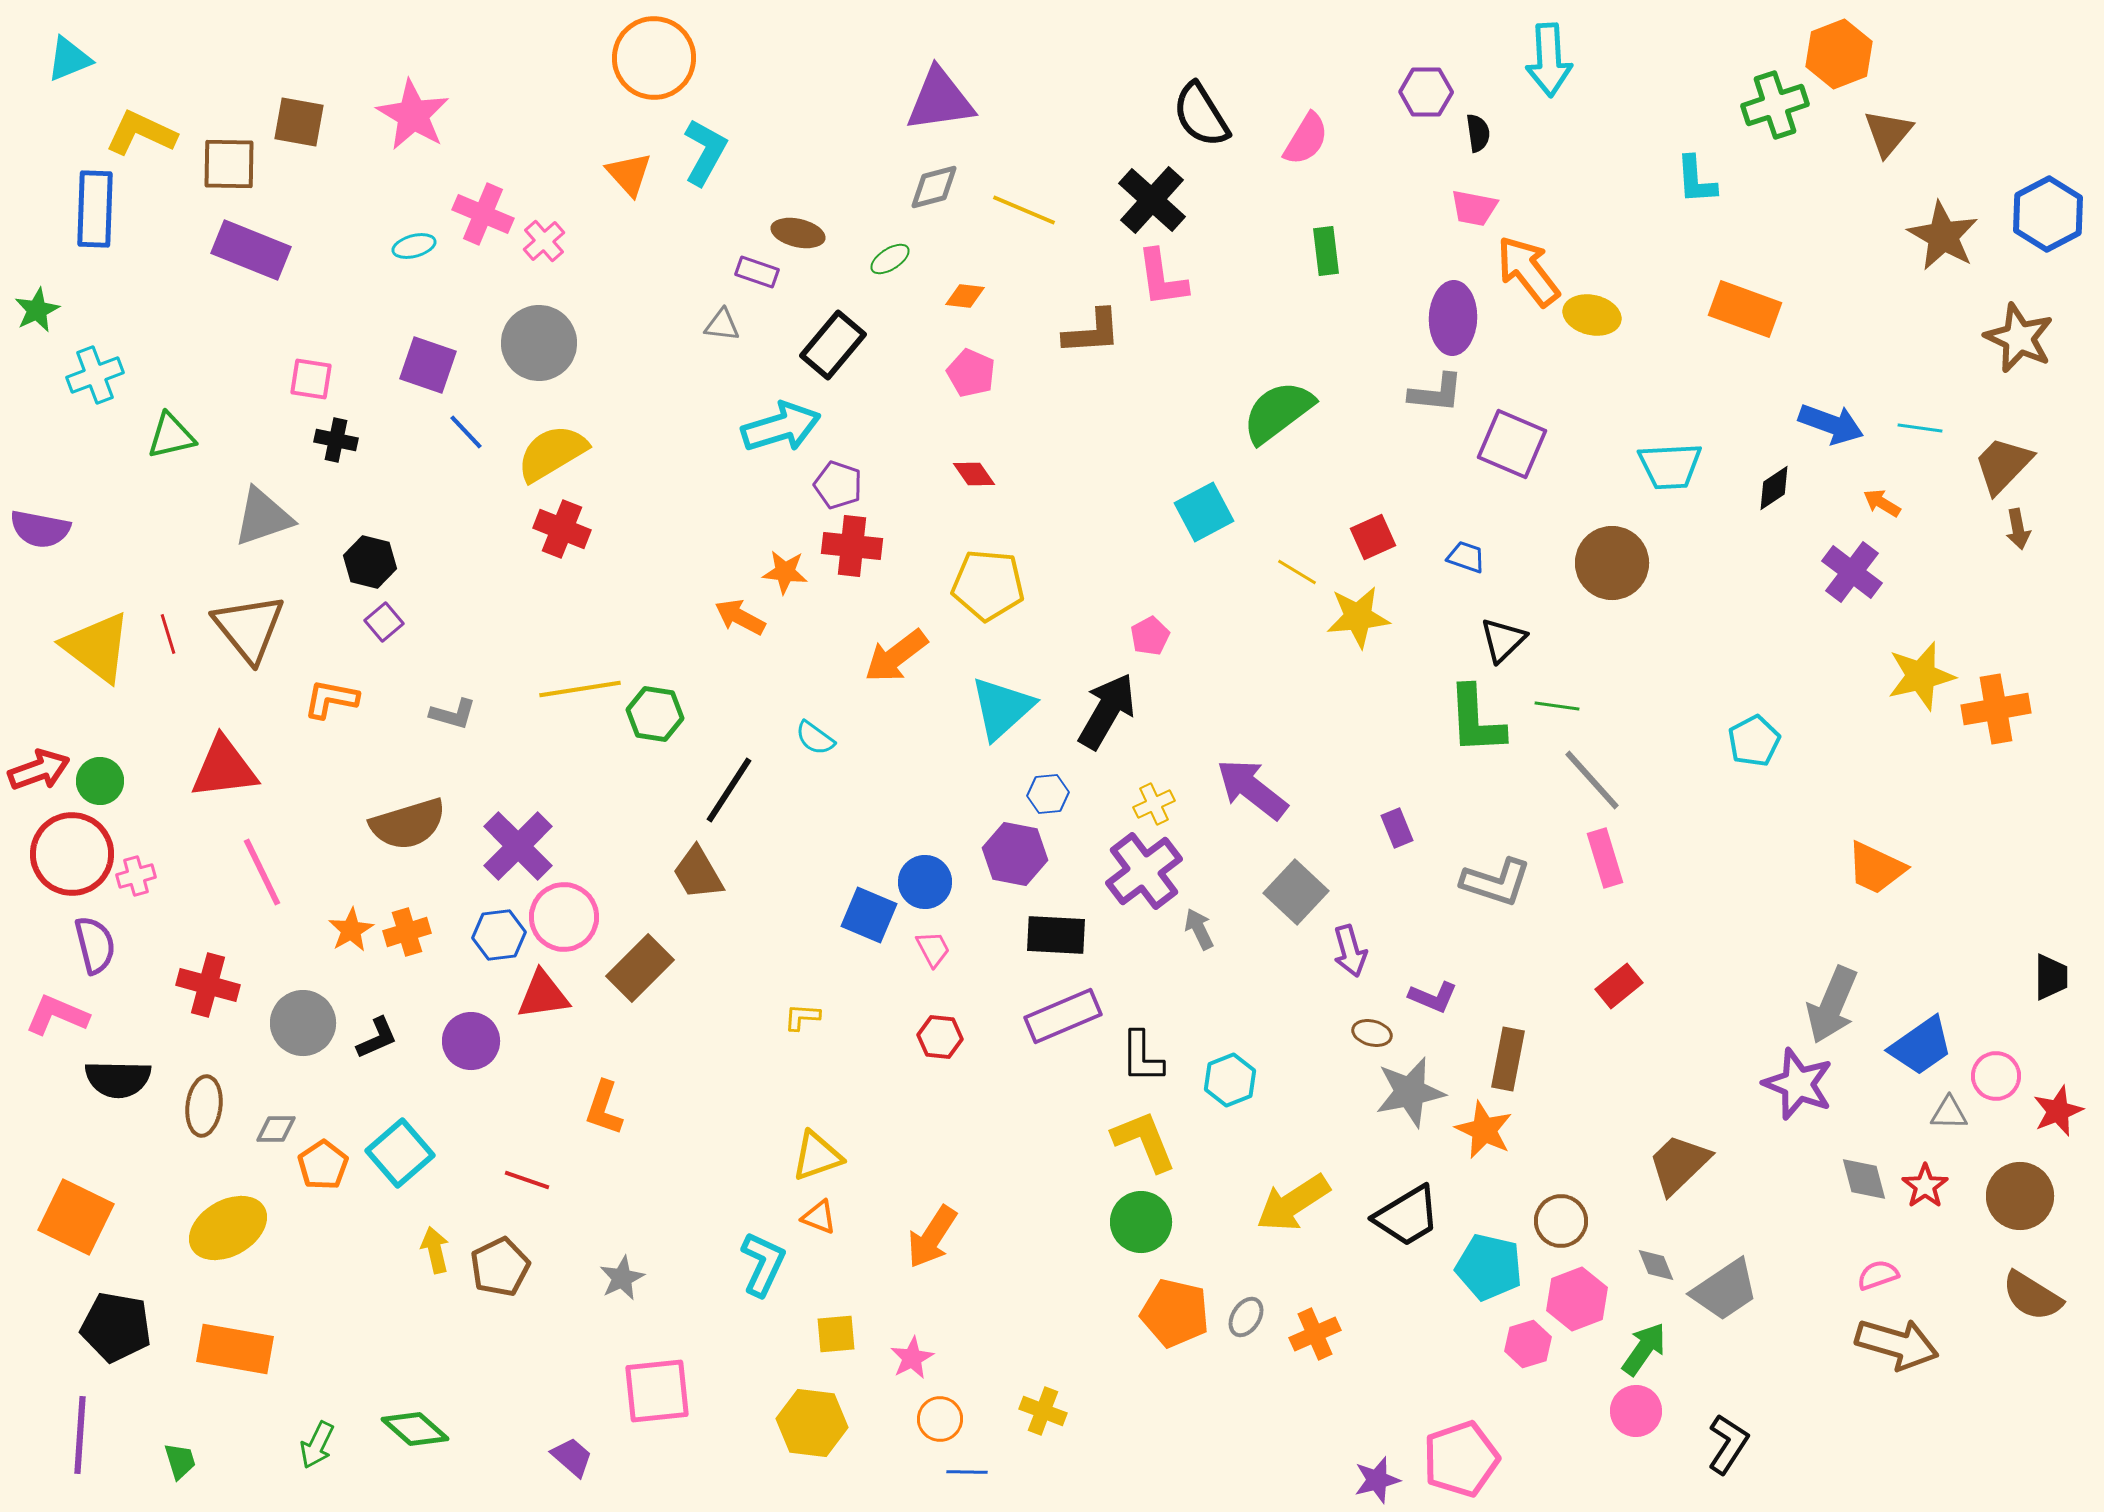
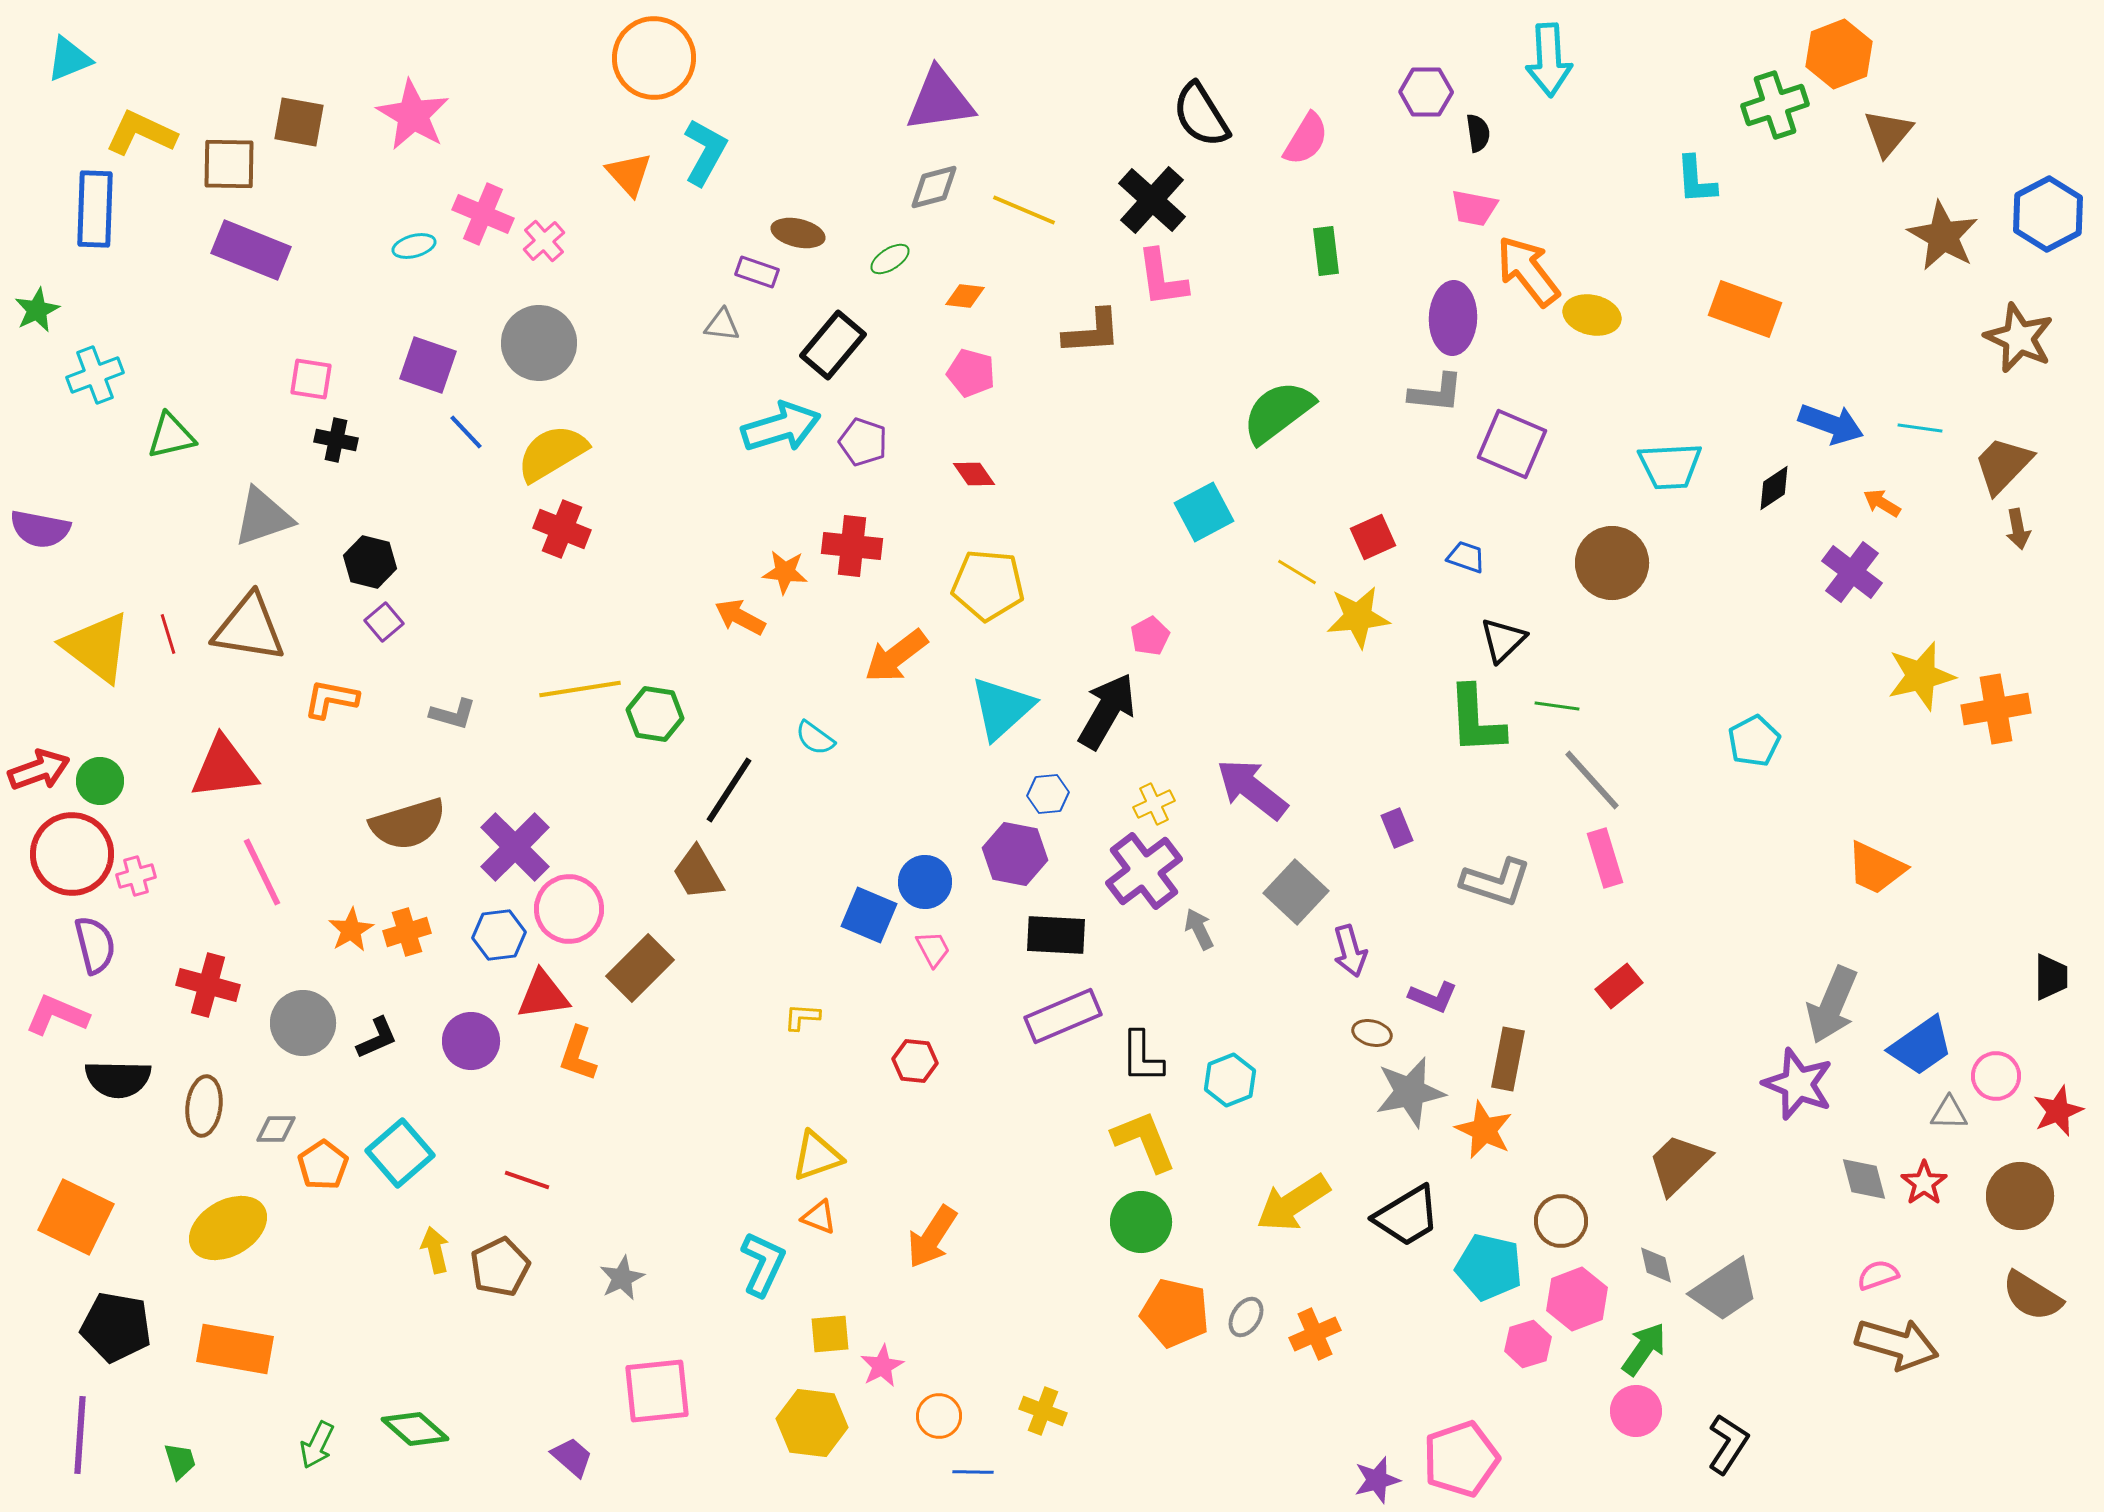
pink pentagon at (971, 373): rotated 9 degrees counterclockwise
purple pentagon at (838, 485): moved 25 px right, 43 px up
brown triangle at (249, 628): rotated 42 degrees counterclockwise
purple cross at (518, 846): moved 3 px left, 1 px down
pink circle at (564, 917): moved 5 px right, 8 px up
red hexagon at (940, 1037): moved 25 px left, 24 px down
orange L-shape at (604, 1108): moved 26 px left, 54 px up
red star at (1925, 1186): moved 1 px left, 3 px up
gray diamond at (1656, 1265): rotated 9 degrees clockwise
yellow square at (836, 1334): moved 6 px left
pink star at (912, 1358): moved 30 px left, 8 px down
orange circle at (940, 1419): moved 1 px left, 3 px up
blue line at (967, 1472): moved 6 px right
